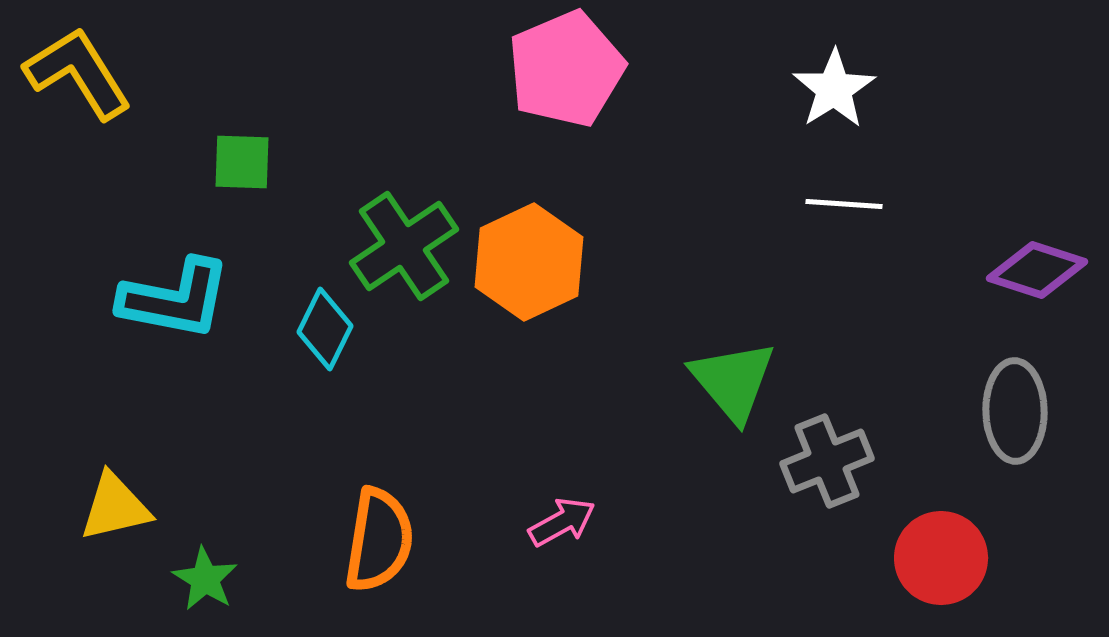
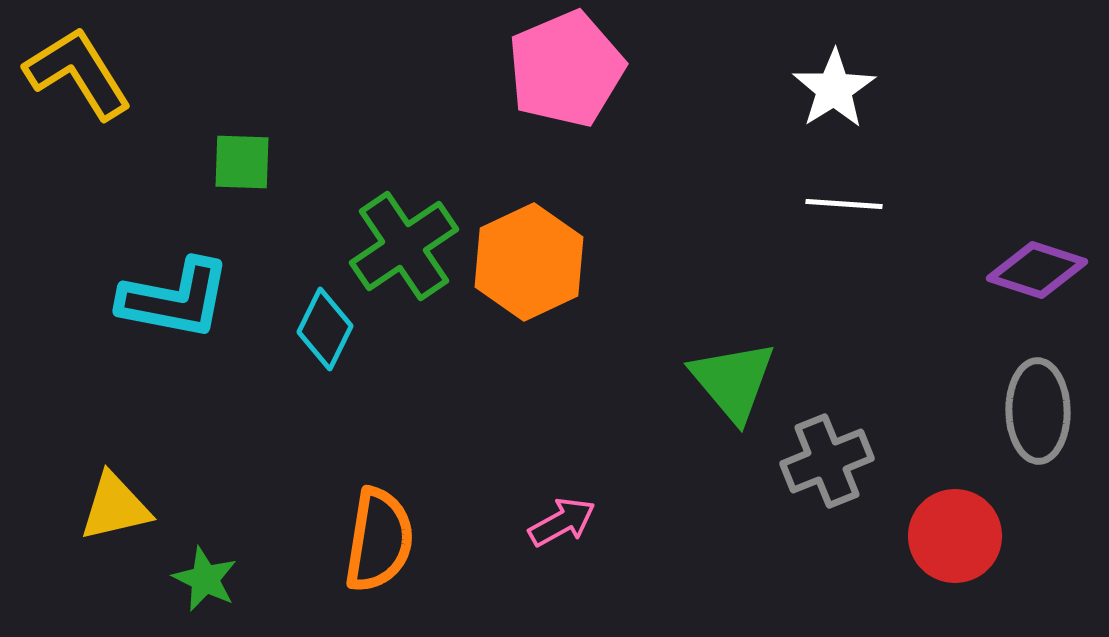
gray ellipse: moved 23 px right
red circle: moved 14 px right, 22 px up
green star: rotated 6 degrees counterclockwise
